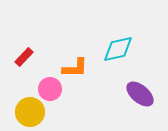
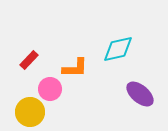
red rectangle: moved 5 px right, 3 px down
